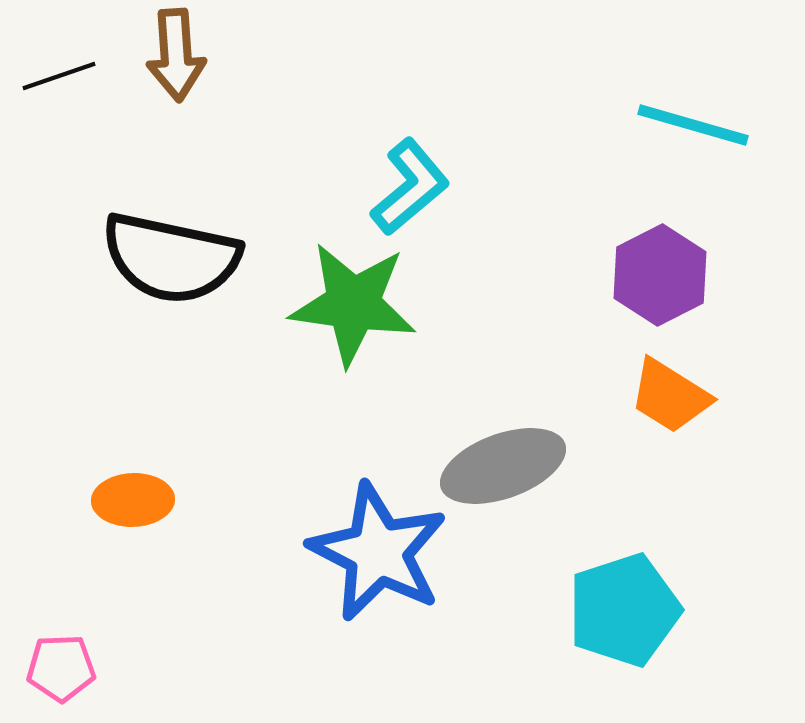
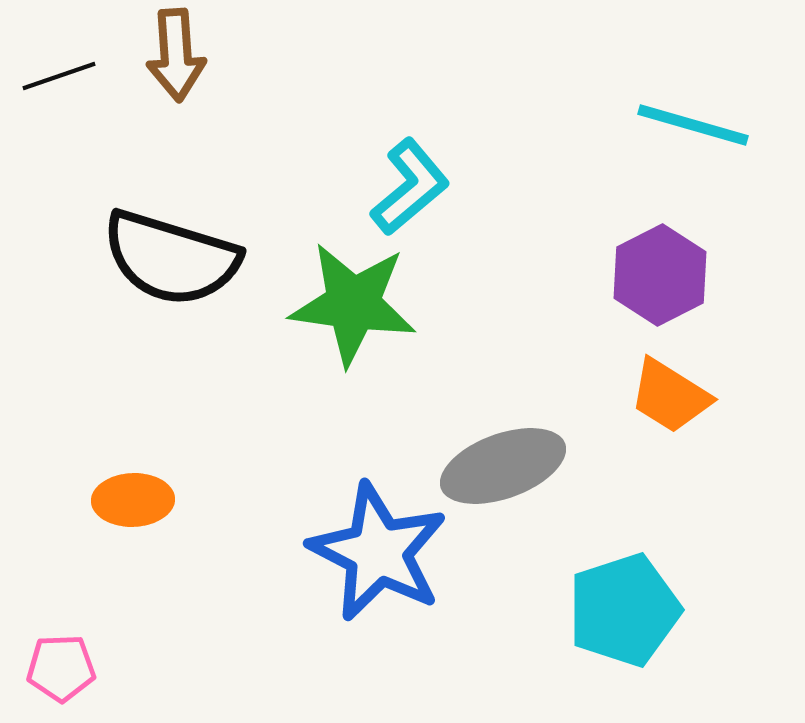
black semicircle: rotated 5 degrees clockwise
